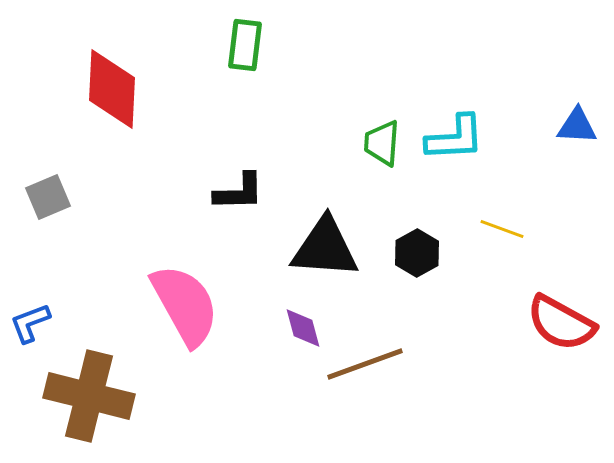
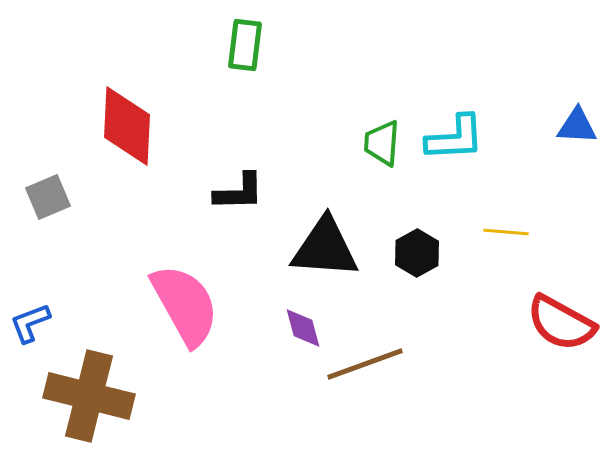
red diamond: moved 15 px right, 37 px down
yellow line: moved 4 px right, 3 px down; rotated 15 degrees counterclockwise
